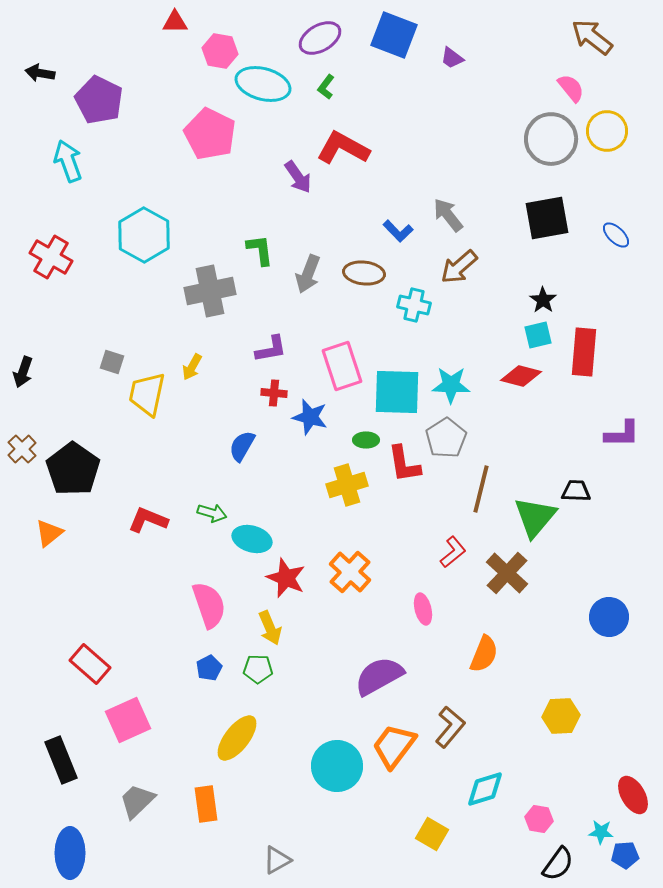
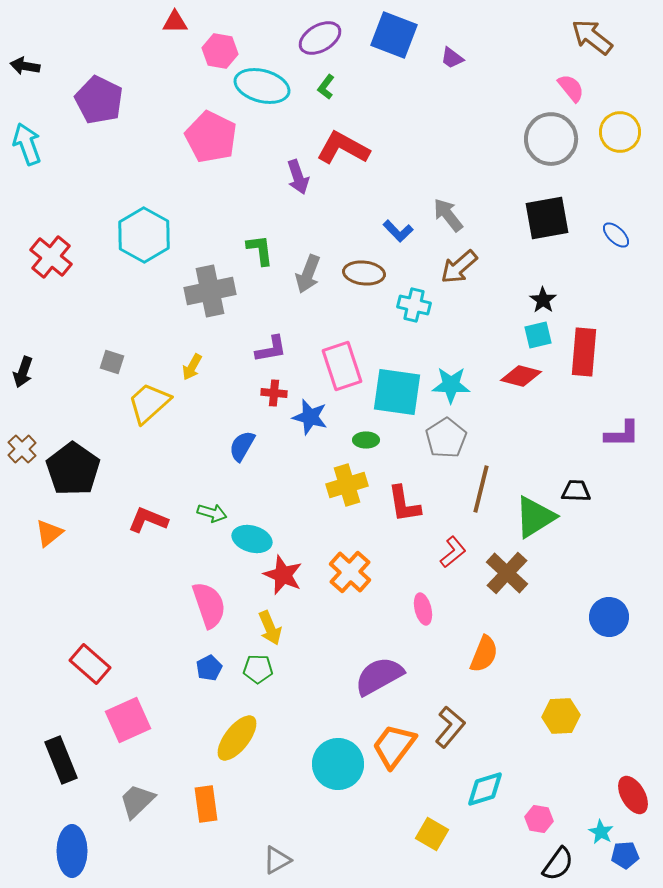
black arrow at (40, 73): moved 15 px left, 7 px up
cyan ellipse at (263, 84): moved 1 px left, 2 px down
yellow circle at (607, 131): moved 13 px right, 1 px down
pink pentagon at (210, 134): moved 1 px right, 3 px down
cyan arrow at (68, 161): moved 41 px left, 17 px up
purple arrow at (298, 177): rotated 16 degrees clockwise
red cross at (51, 257): rotated 9 degrees clockwise
cyan square at (397, 392): rotated 6 degrees clockwise
yellow trapezoid at (147, 394): moved 2 px right, 9 px down; rotated 36 degrees clockwise
red L-shape at (404, 464): moved 40 px down
green triangle at (535, 517): rotated 18 degrees clockwise
red star at (286, 578): moved 3 px left, 3 px up
cyan circle at (337, 766): moved 1 px right, 2 px up
cyan star at (601, 832): rotated 25 degrees clockwise
blue ellipse at (70, 853): moved 2 px right, 2 px up
